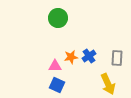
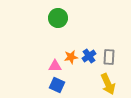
gray rectangle: moved 8 px left, 1 px up
